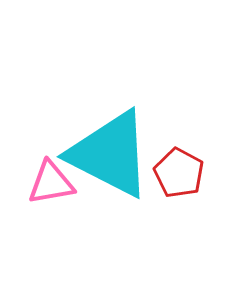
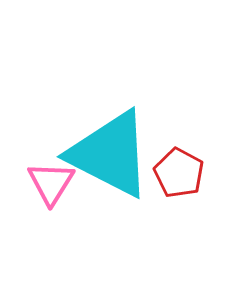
pink triangle: rotated 48 degrees counterclockwise
